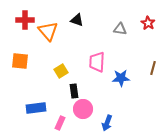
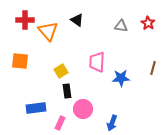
black triangle: rotated 16 degrees clockwise
gray triangle: moved 1 px right, 3 px up
black rectangle: moved 7 px left
blue arrow: moved 5 px right
